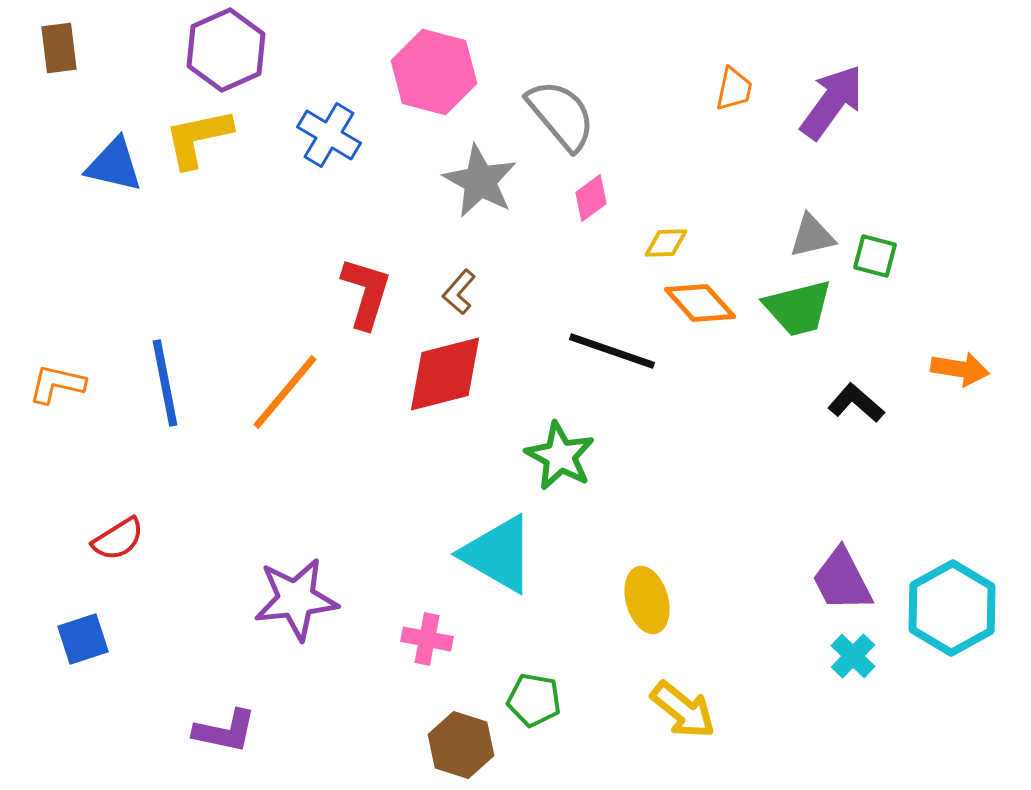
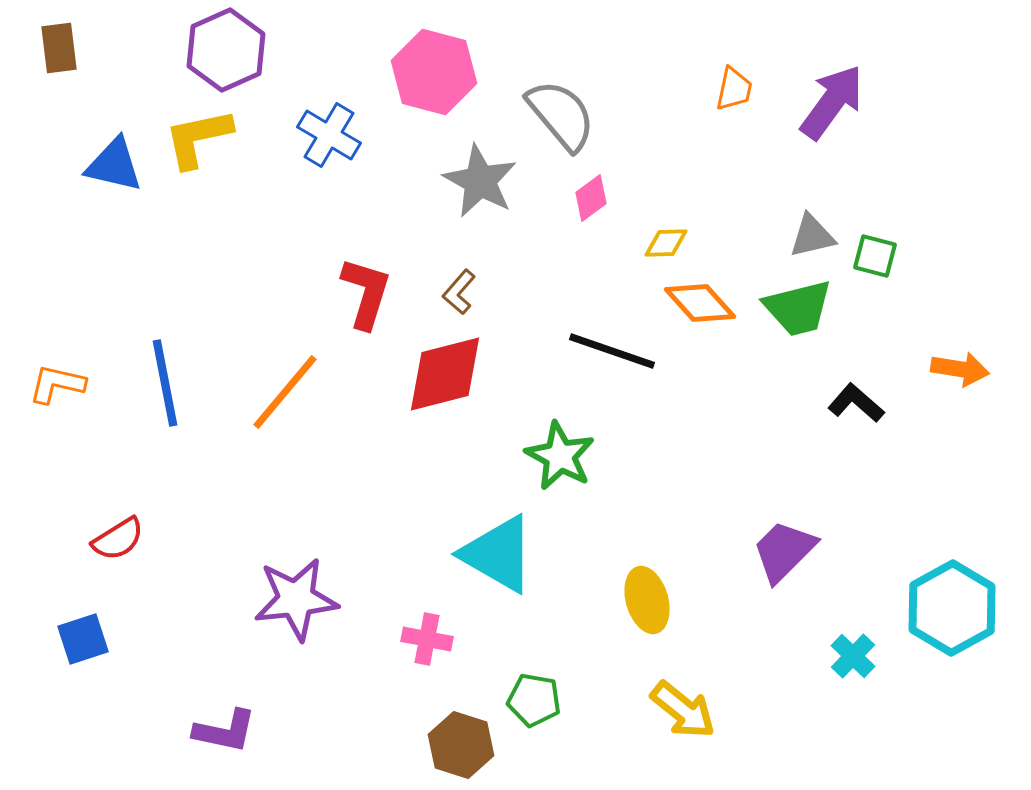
purple trapezoid: moved 58 px left, 29 px up; rotated 72 degrees clockwise
